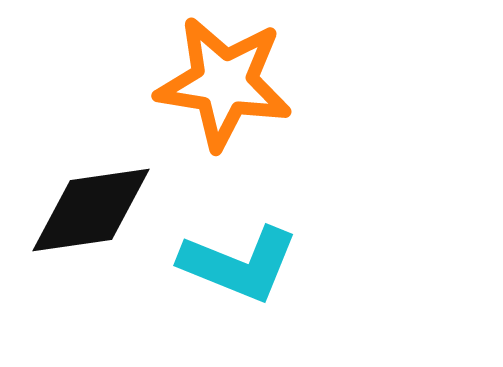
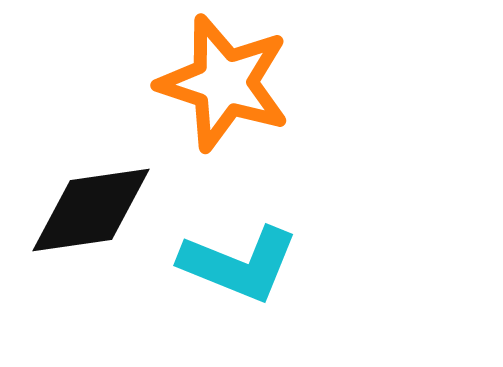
orange star: rotated 9 degrees clockwise
